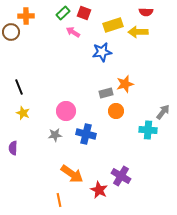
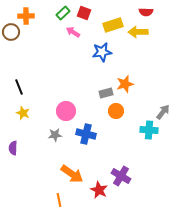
cyan cross: moved 1 px right
